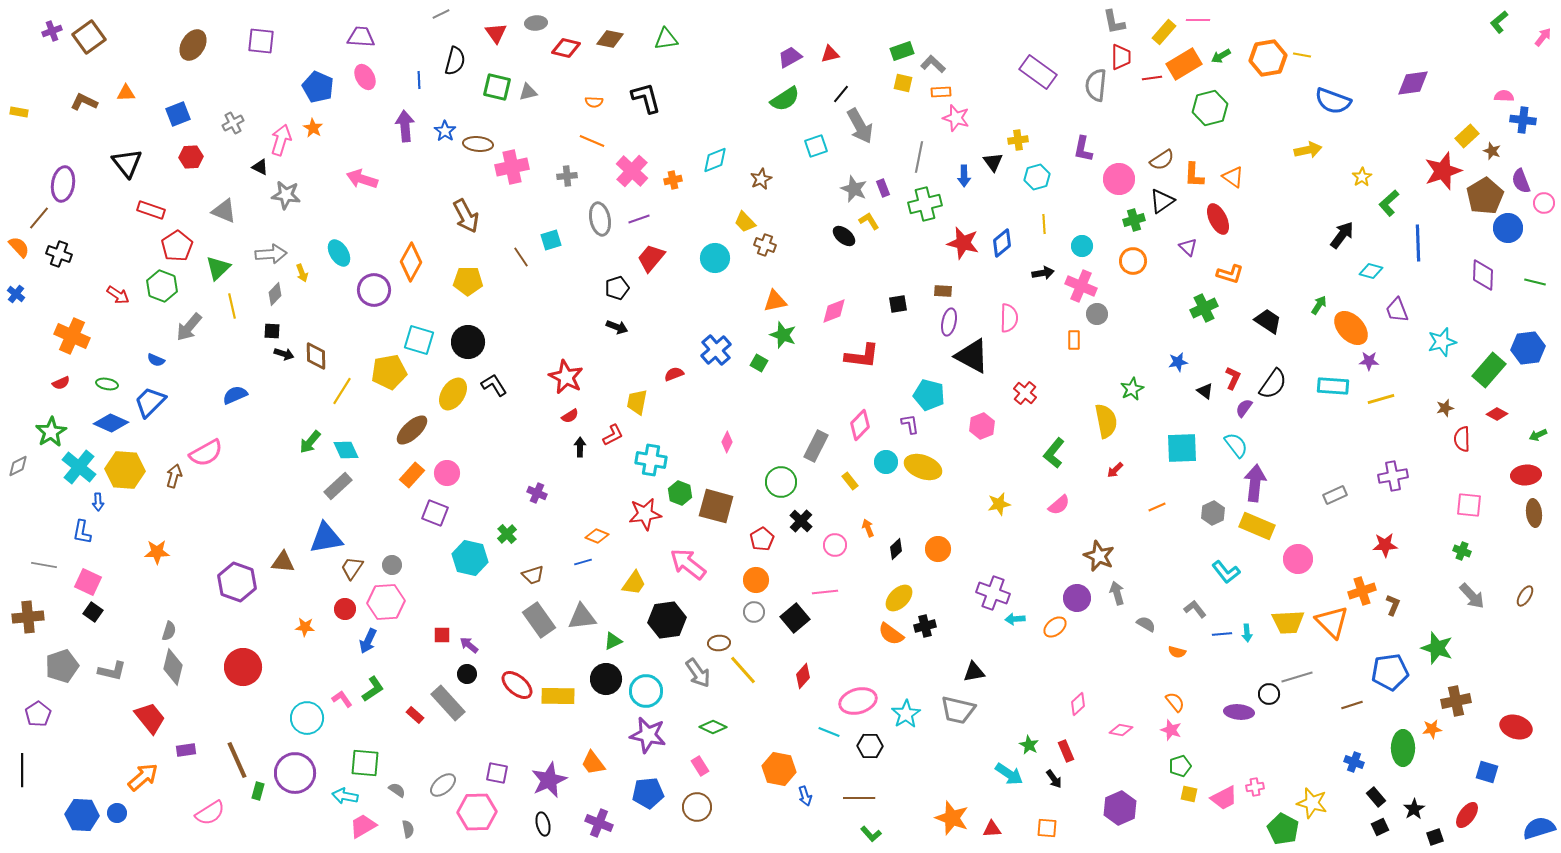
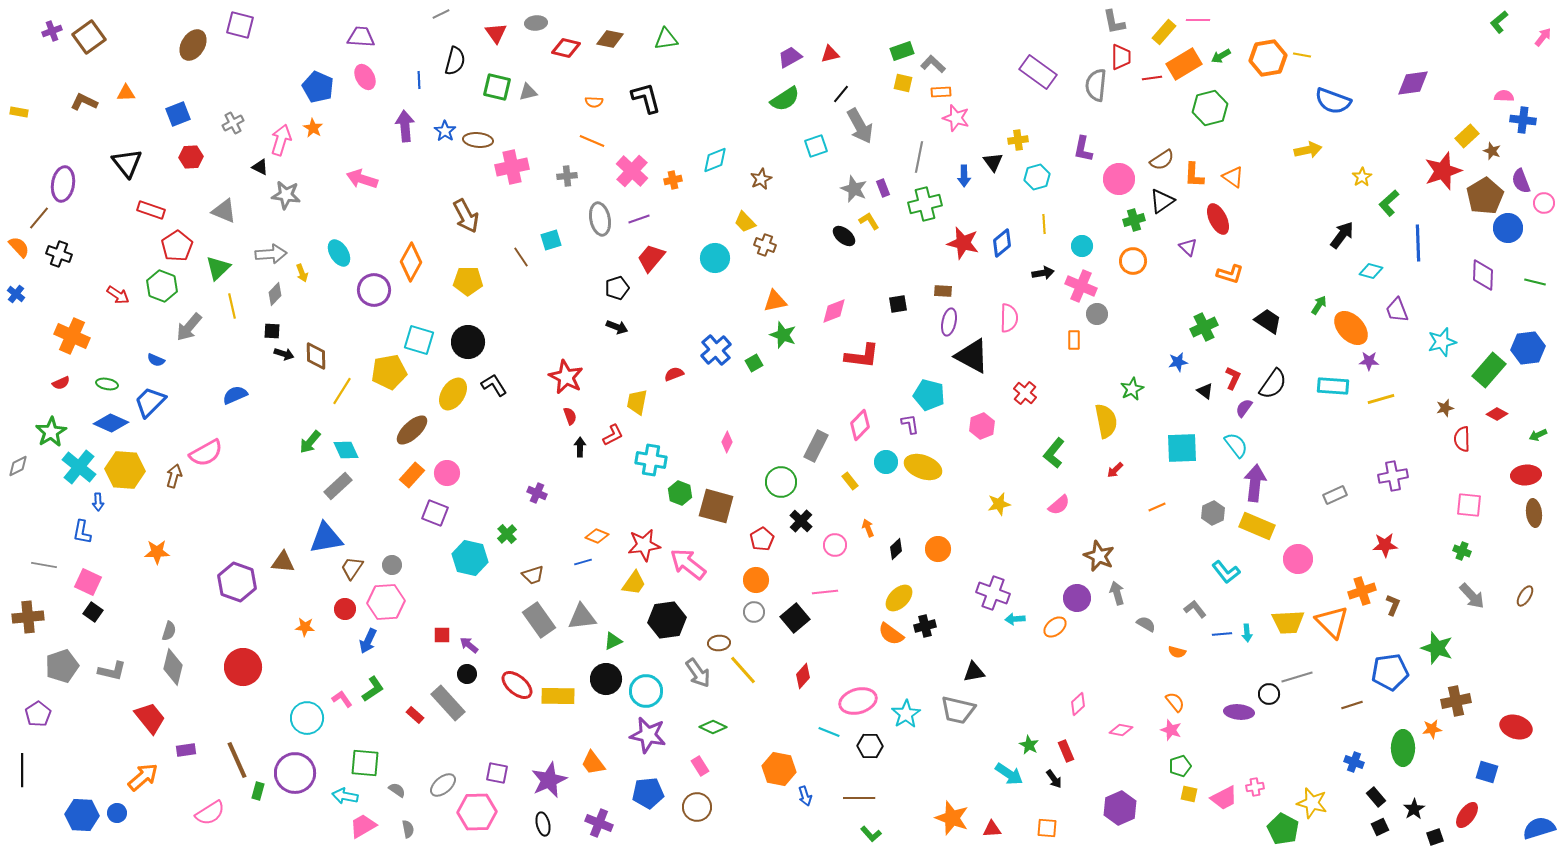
purple square at (261, 41): moved 21 px left, 16 px up; rotated 8 degrees clockwise
brown ellipse at (478, 144): moved 4 px up
green cross at (1204, 308): moved 19 px down
green square at (759, 363): moved 5 px left; rotated 30 degrees clockwise
red semicircle at (570, 416): rotated 78 degrees counterclockwise
red star at (645, 514): moved 1 px left, 31 px down
